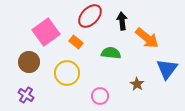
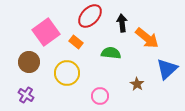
black arrow: moved 2 px down
blue triangle: rotated 10 degrees clockwise
